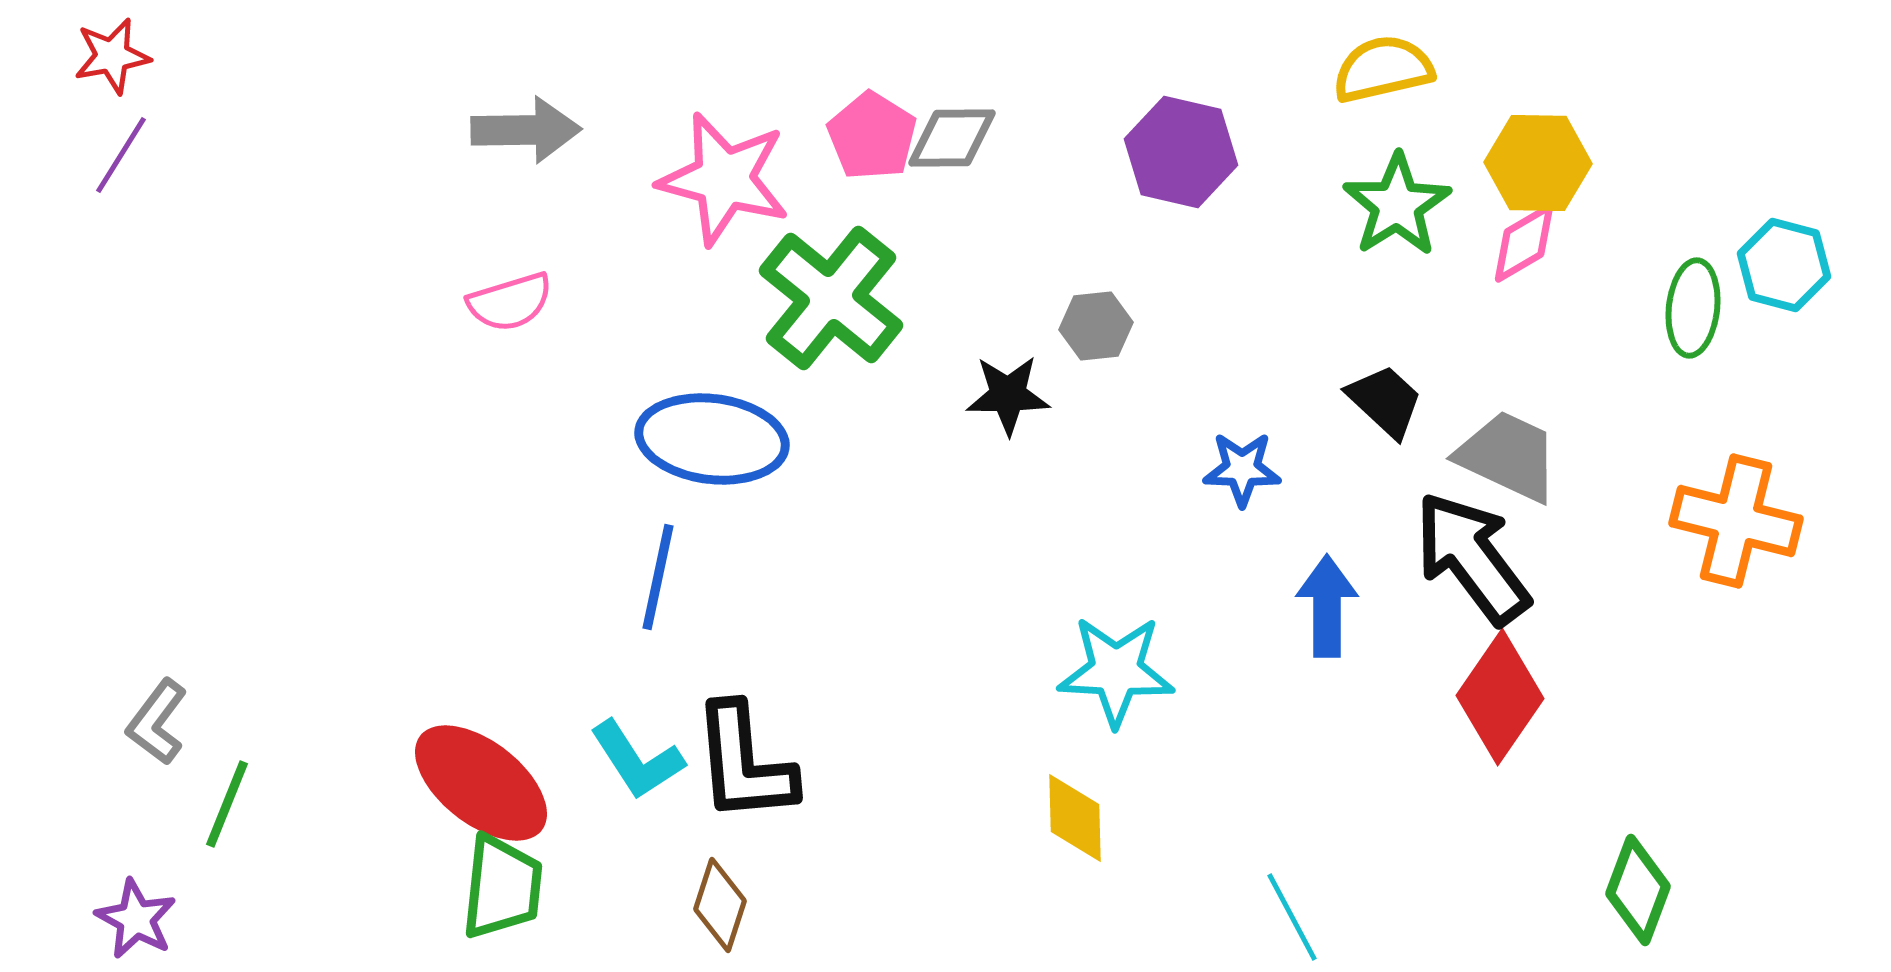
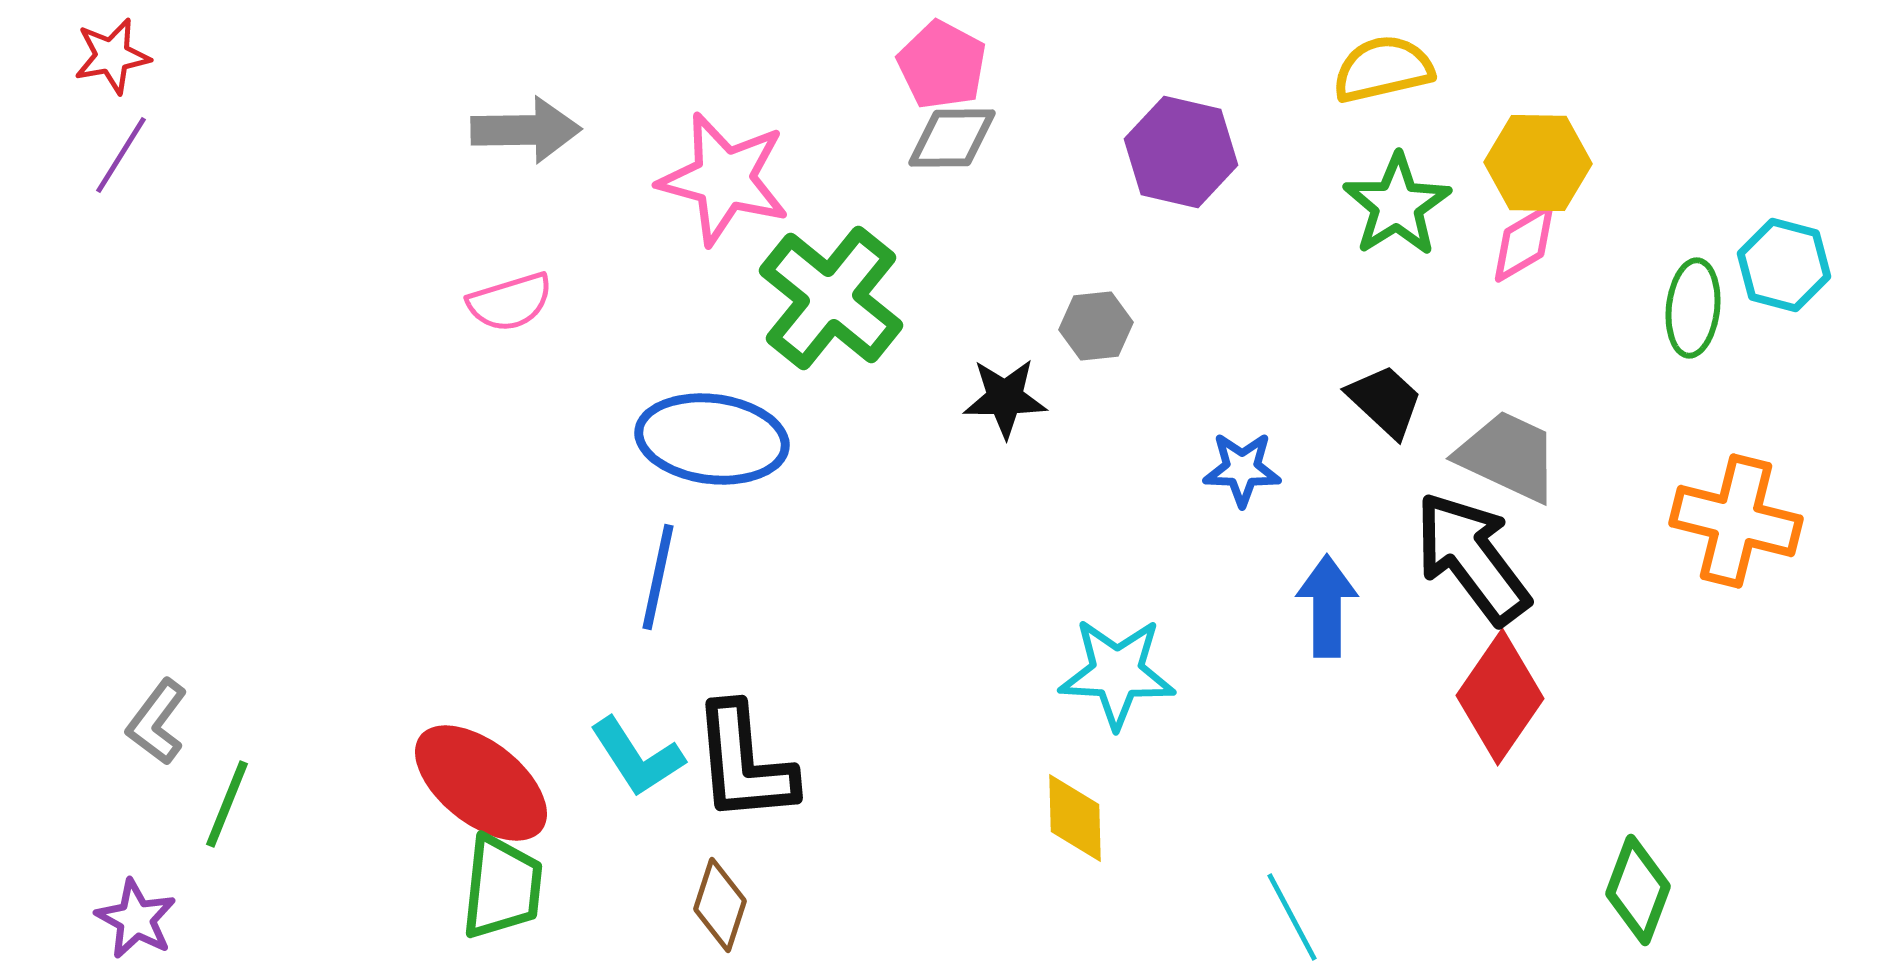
pink pentagon: moved 70 px right, 71 px up; rotated 4 degrees counterclockwise
black star: moved 3 px left, 3 px down
cyan star: moved 1 px right, 2 px down
cyan L-shape: moved 3 px up
